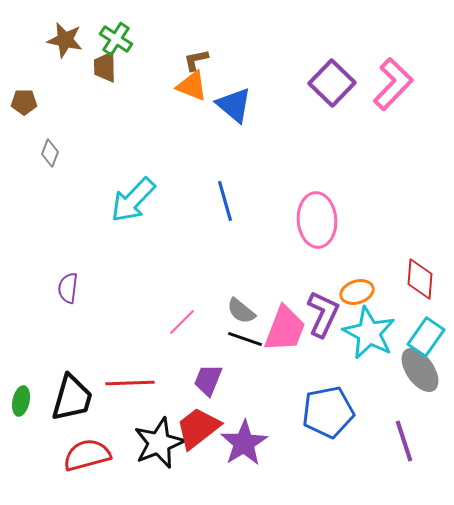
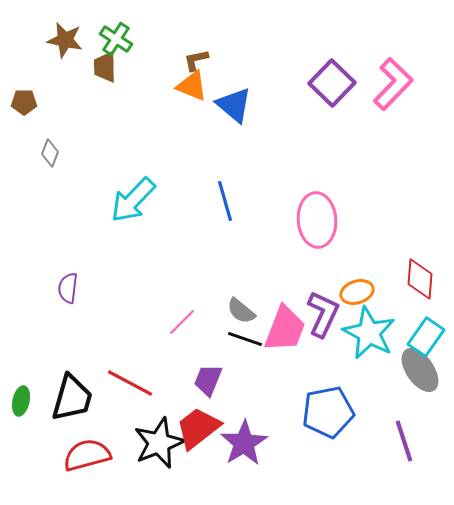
red line: rotated 30 degrees clockwise
